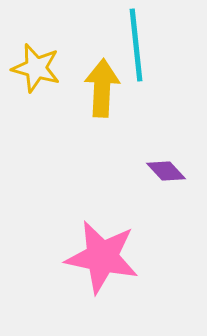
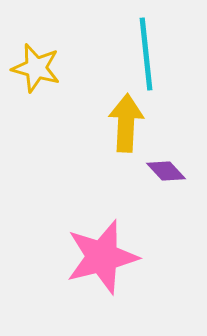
cyan line: moved 10 px right, 9 px down
yellow arrow: moved 24 px right, 35 px down
pink star: rotated 26 degrees counterclockwise
